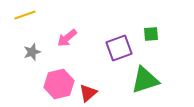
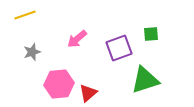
pink arrow: moved 10 px right, 1 px down
pink hexagon: rotated 8 degrees clockwise
